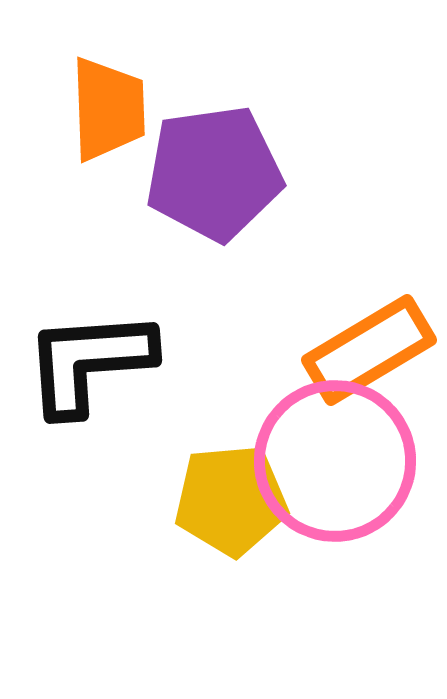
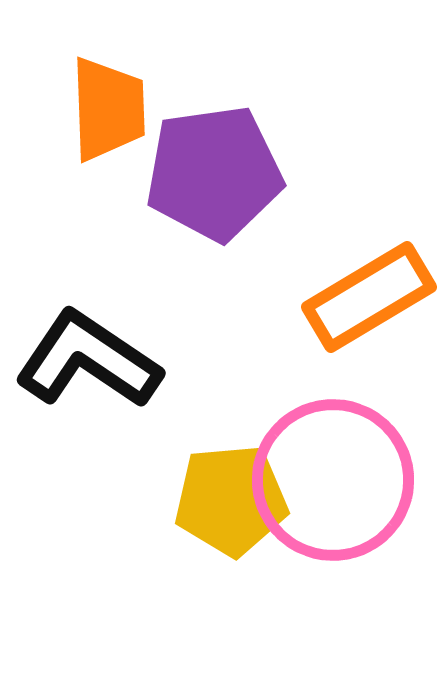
orange rectangle: moved 53 px up
black L-shape: moved 1 px left, 2 px up; rotated 38 degrees clockwise
pink circle: moved 2 px left, 19 px down
